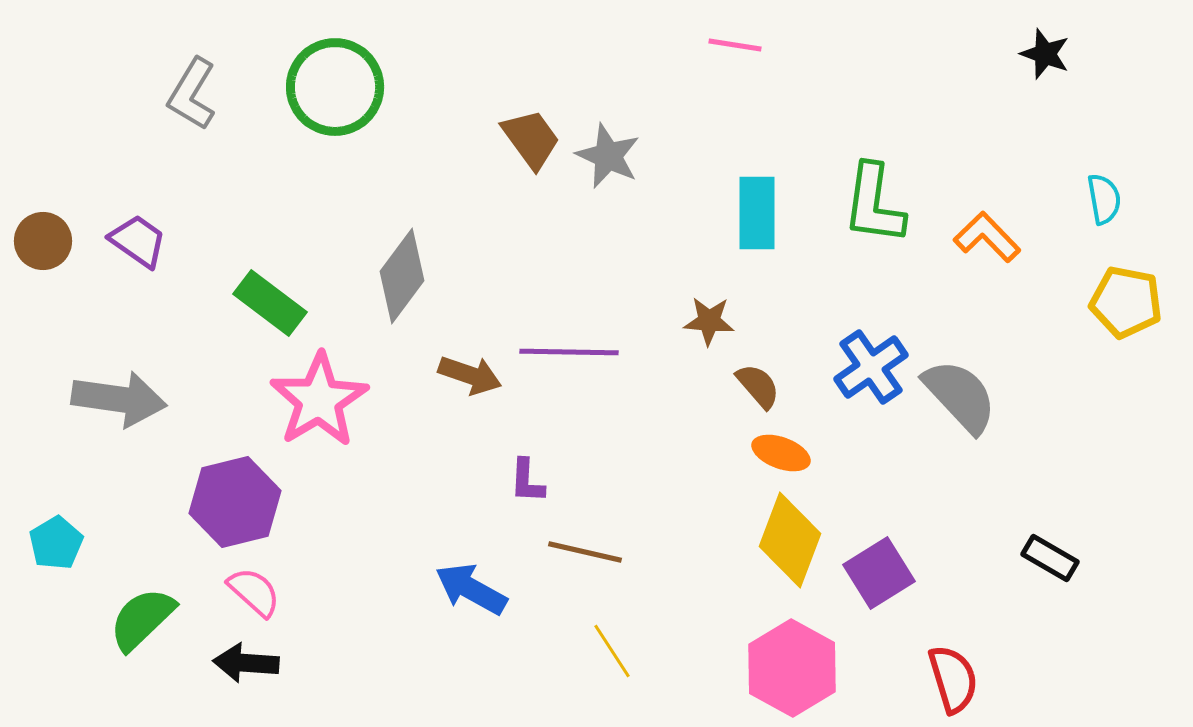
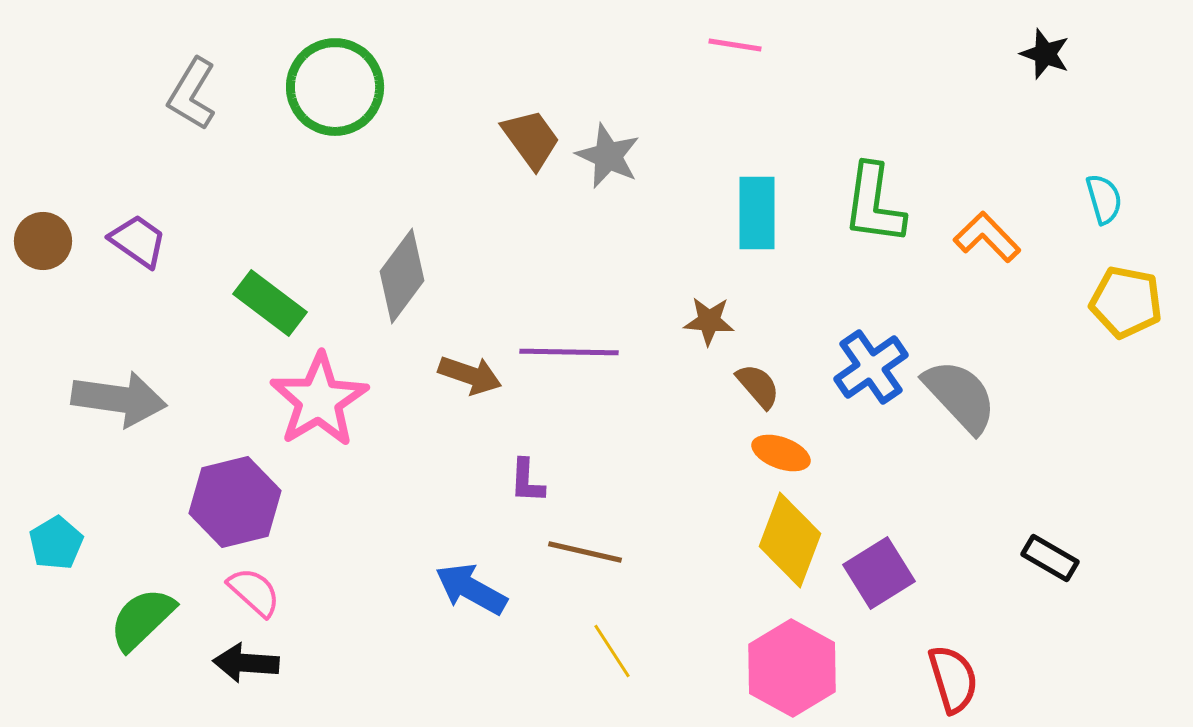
cyan semicircle: rotated 6 degrees counterclockwise
